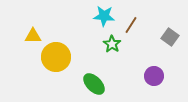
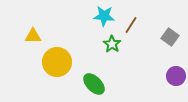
yellow circle: moved 1 px right, 5 px down
purple circle: moved 22 px right
